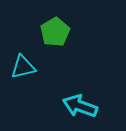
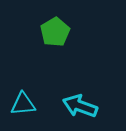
cyan triangle: moved 37 px down; rotated 8 degrees clockwise
